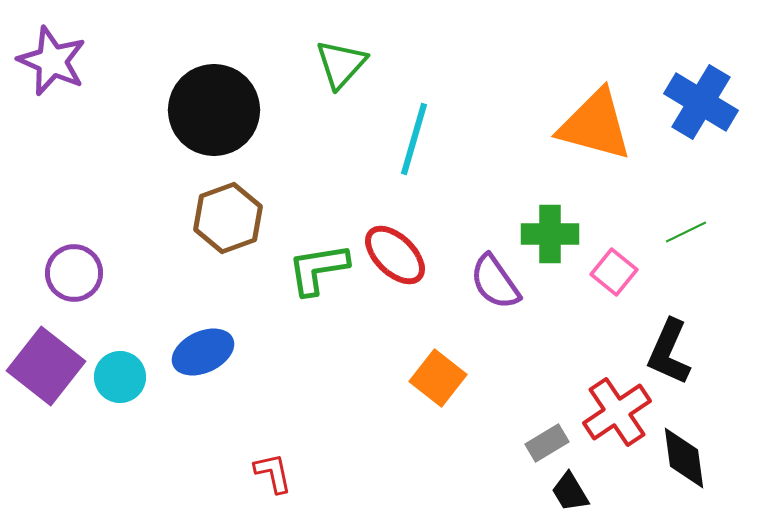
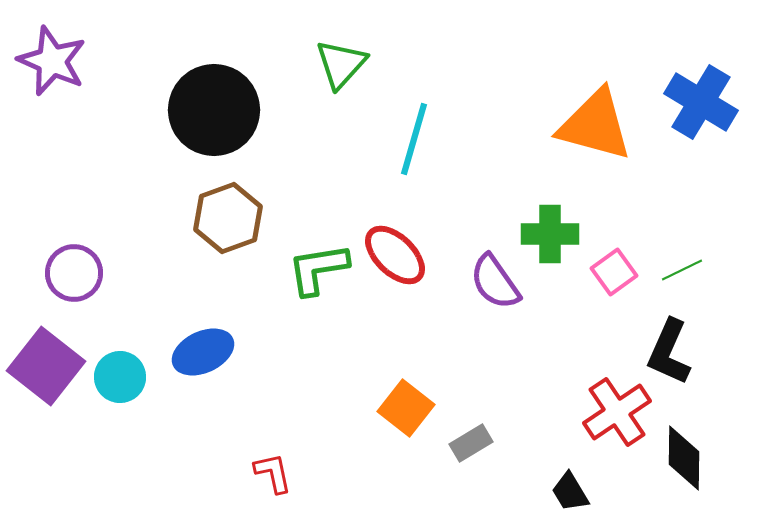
green line: moved 4 px left, 38 px down
pink square: rotated 15 degrees clockwise
orange square: moved 32 px left, 30 px down
gray rectangle: moved 76 px left
black diamond: rotated 8 degrees clockwise
